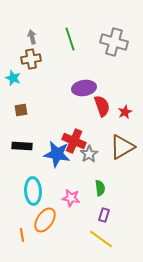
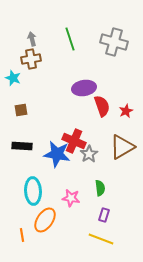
gray arrow: moved 2 px down
red star: moved 1 px right, 1 px up
yellow line: rotated 15 degrees counterclockwise
